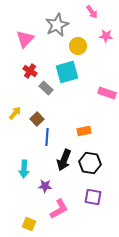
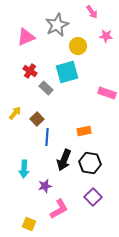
pink triangle: moved 1 px right, 2 px up; rotated 24 degrees clockwise
purple star: rotated 16 degrees counterclockwise
purple square: rotated 36 degrees clockwise
